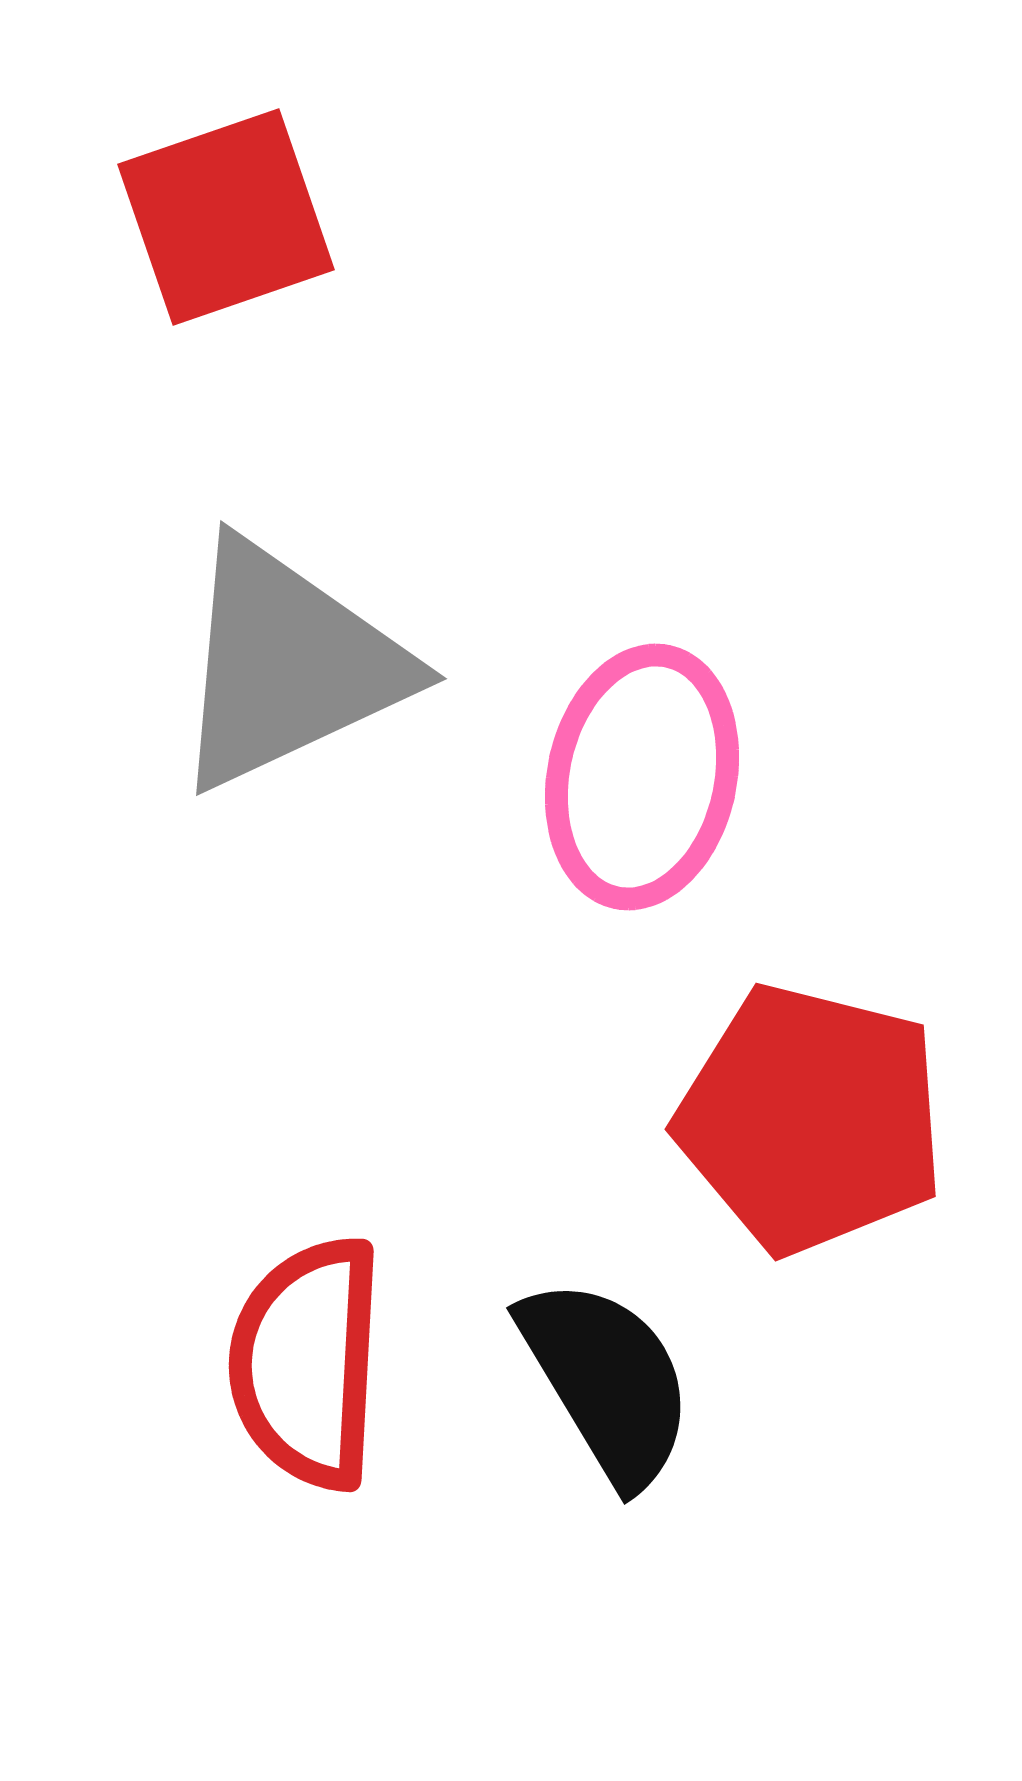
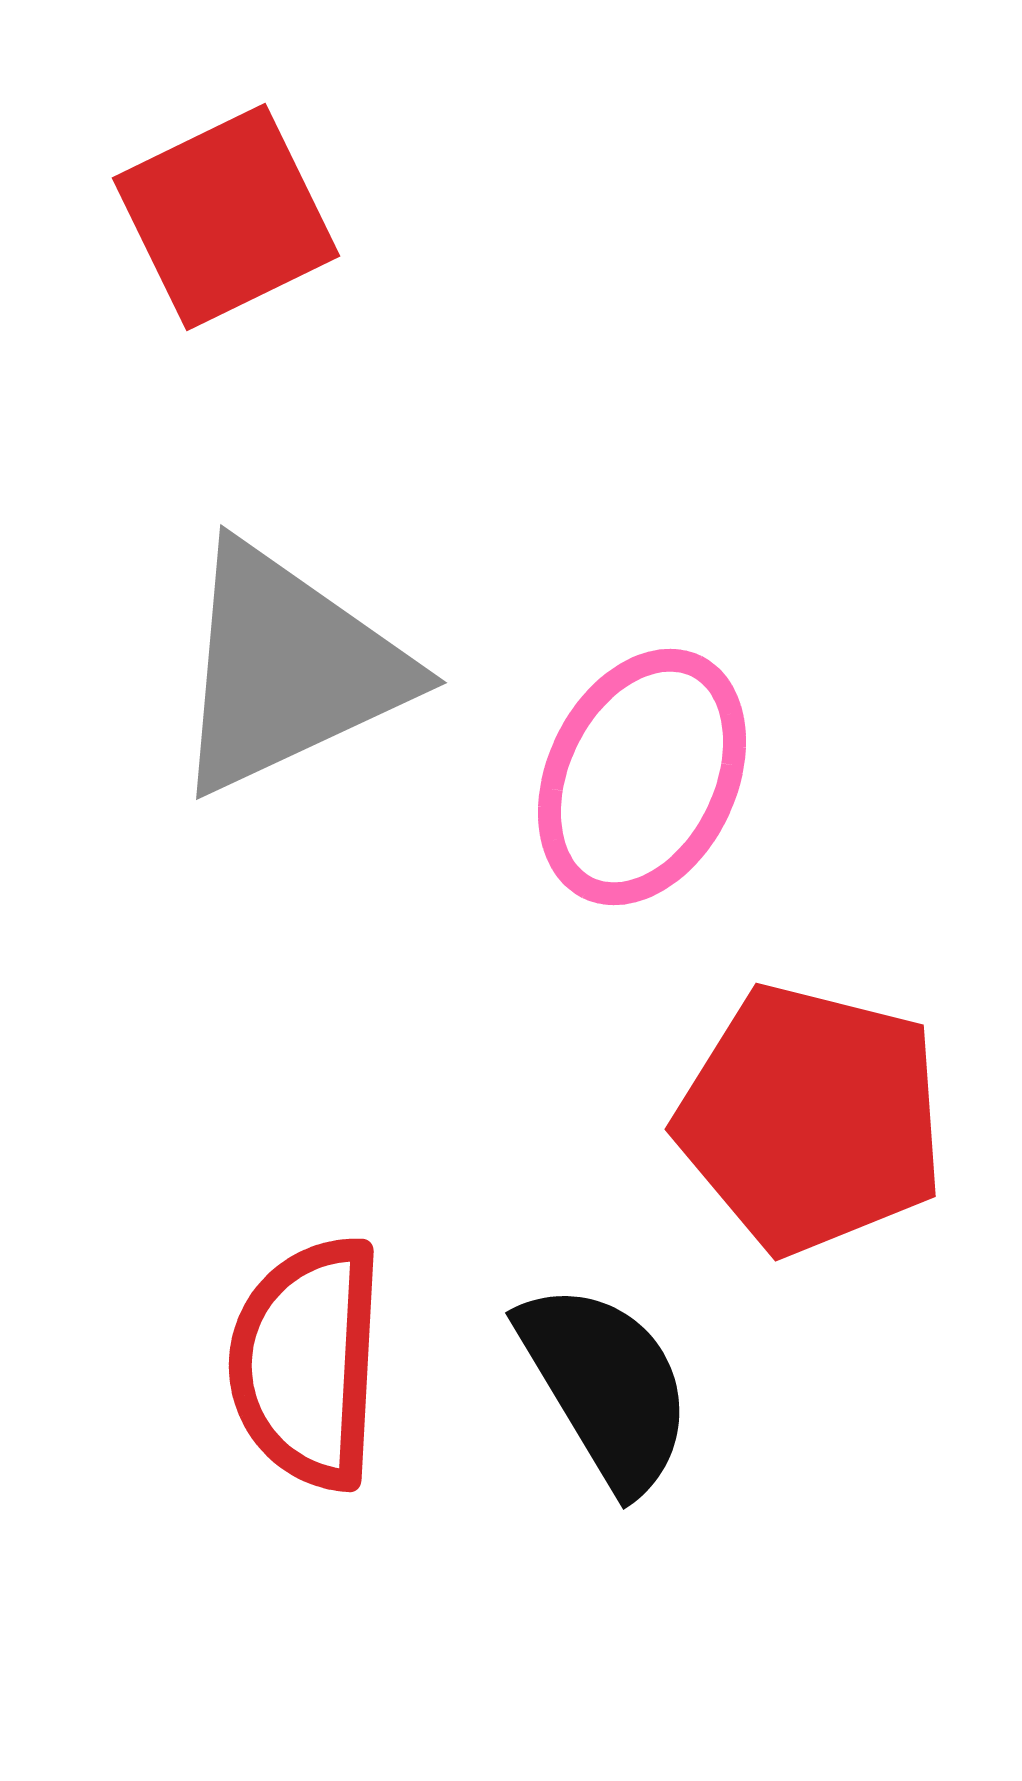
red square: rotated 7 degrees counterclockwise
gray triangle: moved 4 px down
pink ellipse: rotated 14 degrees clockwise
black semicircle: moved 1 px left, 5 px down
